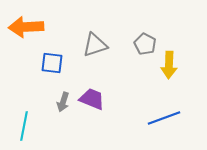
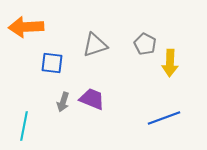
yellow arrow: moved 1 px right, 2 px up
